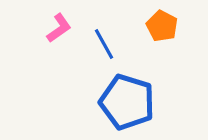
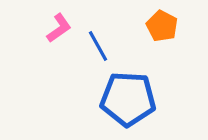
blue line: moved 6 px left, 2 px down
blue pentagon: moved 1 px right, 3 px up; rotated 14 degrees counterclockwise
